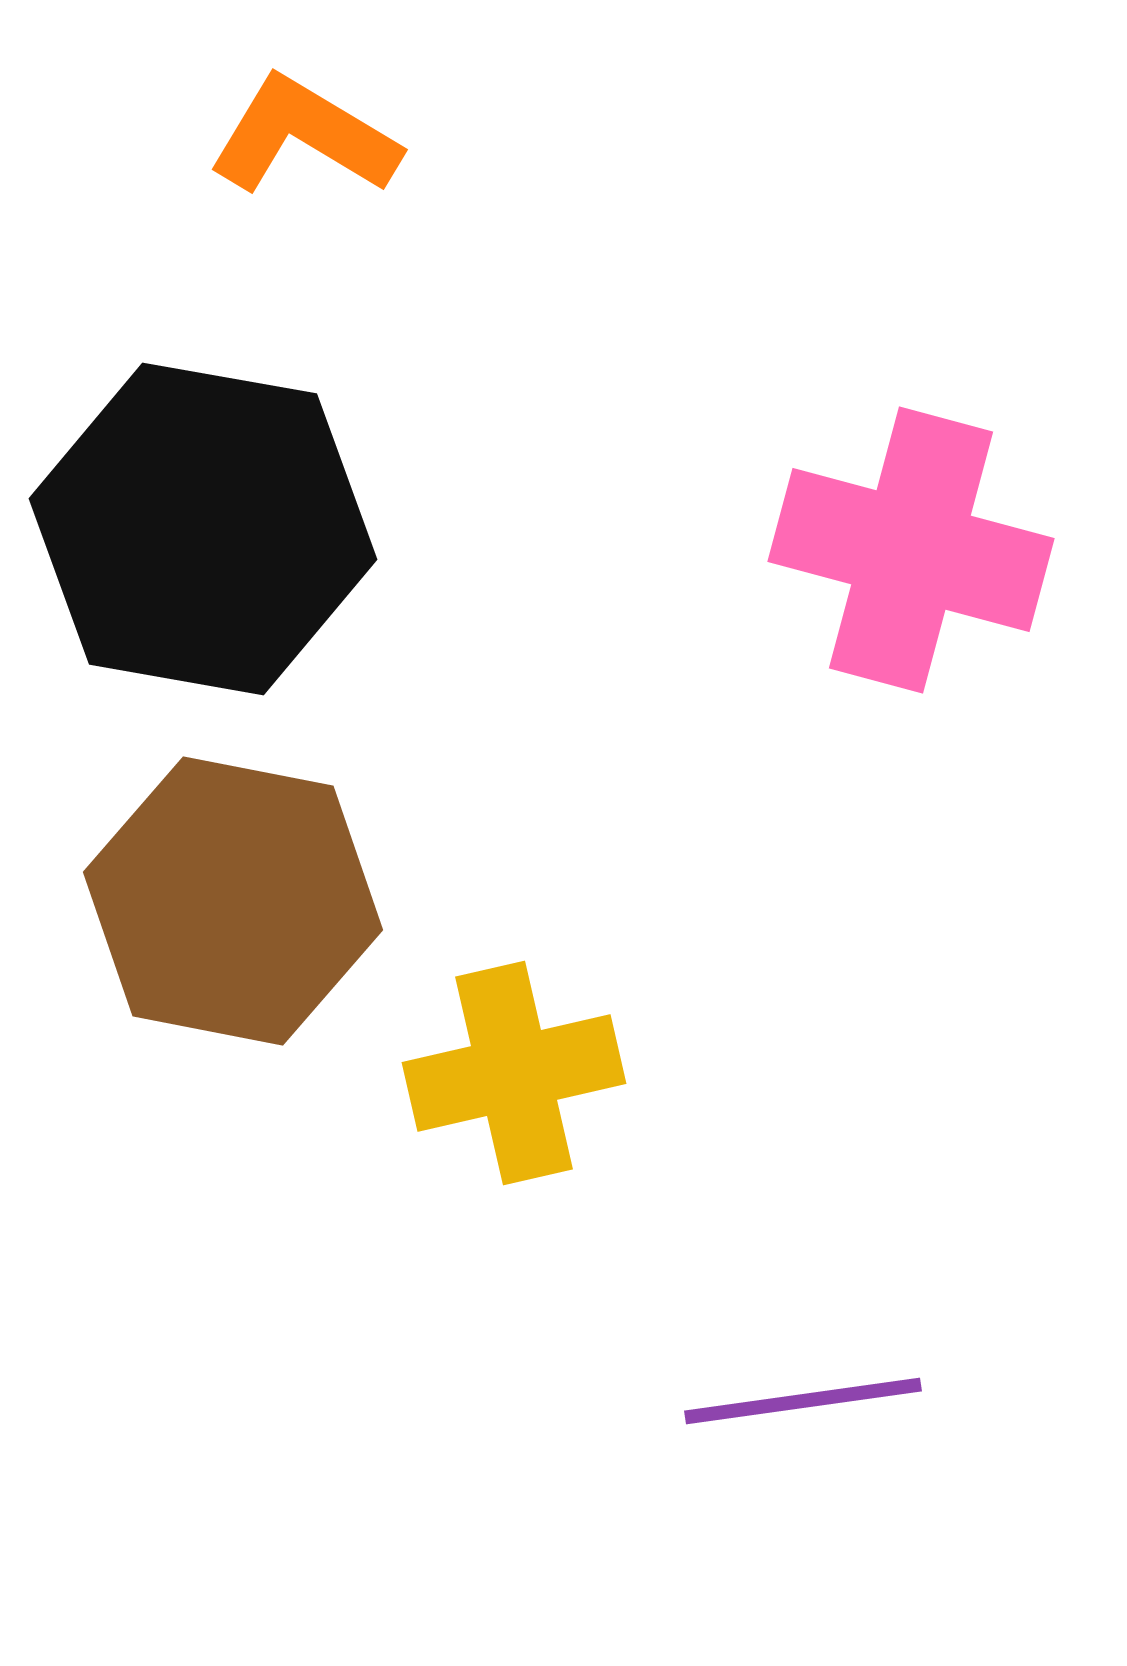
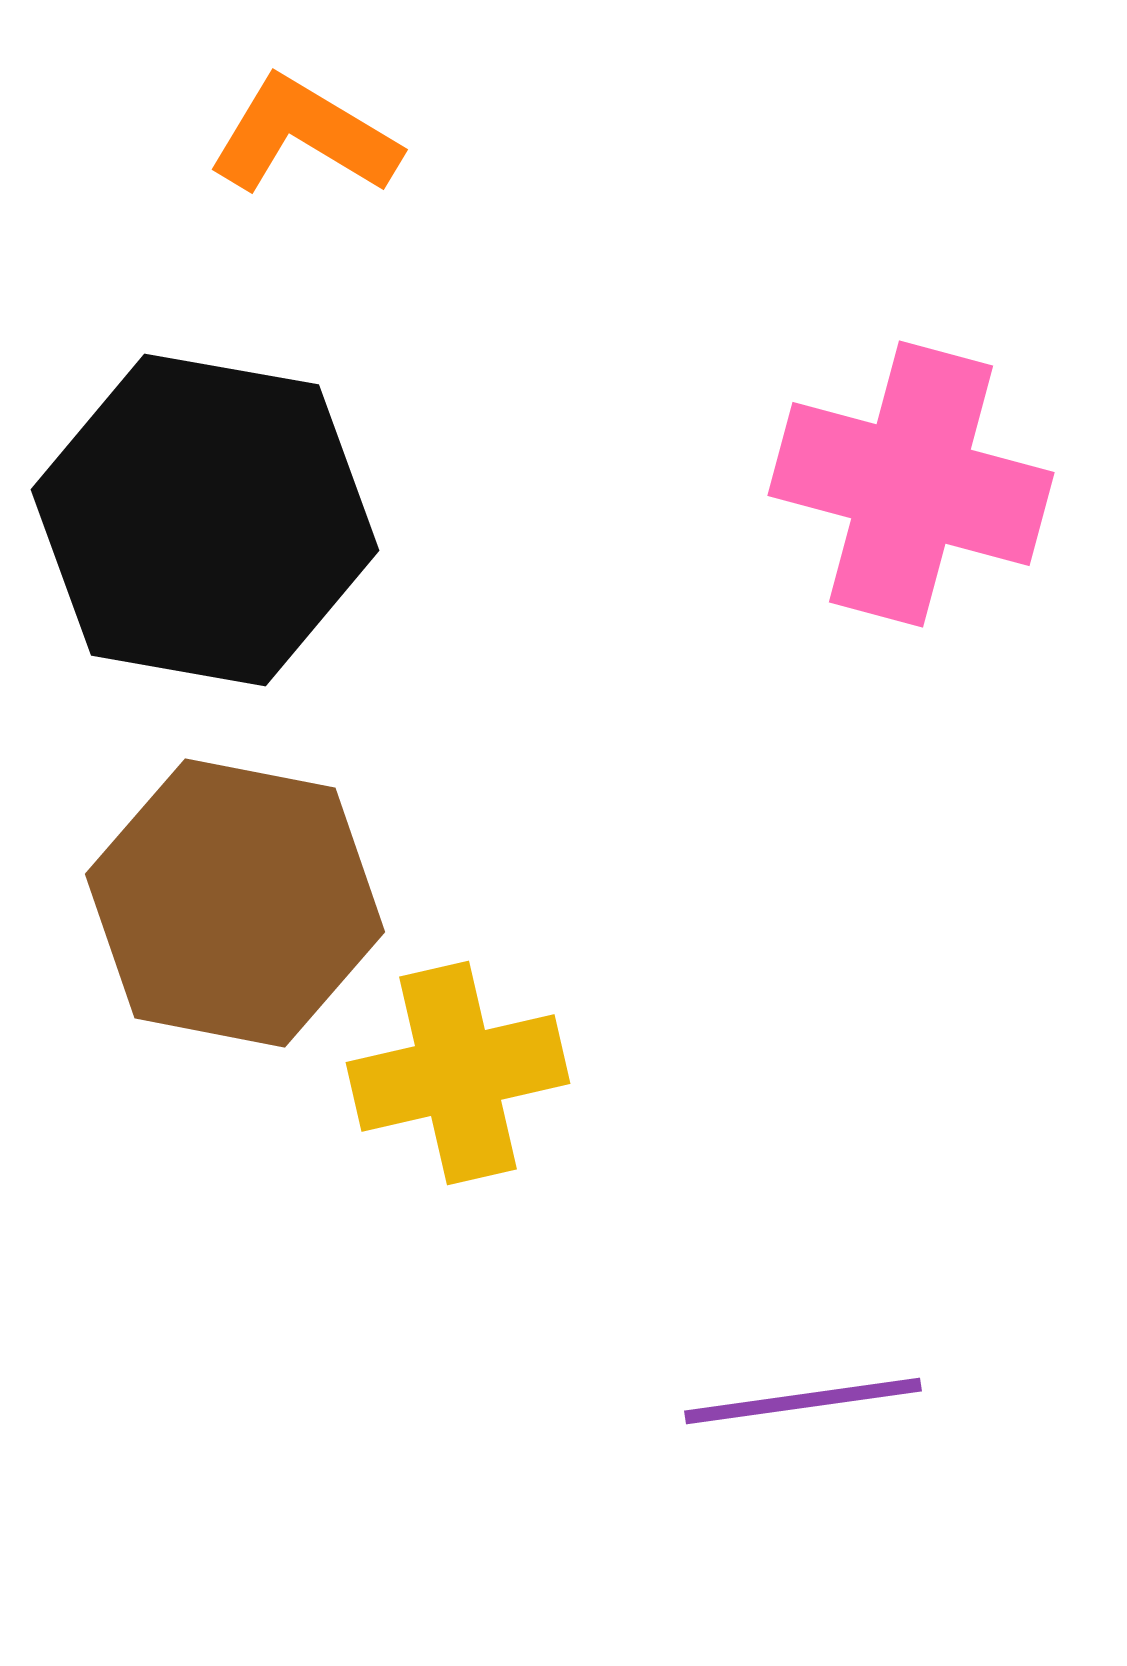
black hexagon: moved 2 px right, 9 px up
pink cross: moved 66 px up
brown hexagon: moved 2 px right, 2 px down
yellow cross: moved 56 px left
